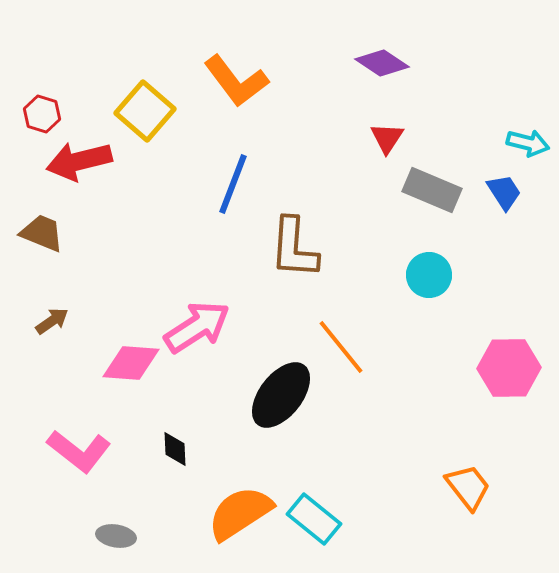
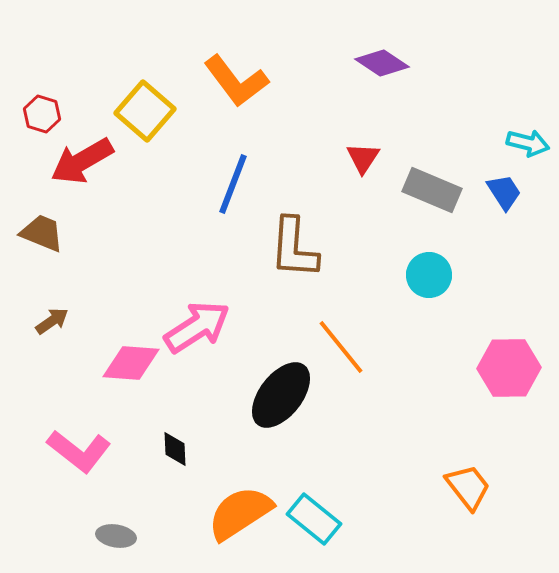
red triangle: moved 24 px left, 20 px down
red arrow: moved 3 px right; rotated 16 degrees counterclockwise
